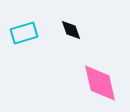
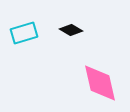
black diamond: rotated 40 degrees counterclockwise
